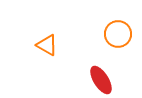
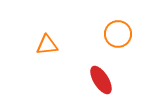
orange triangle: rotated 35 degrees counterclockwise
